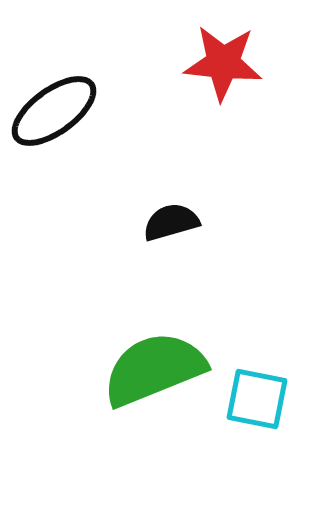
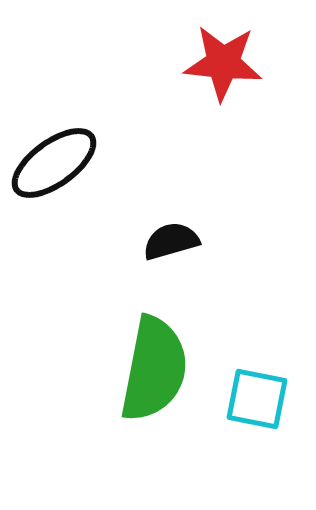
black ellipse: moved 52 px down
black semicircle: moved 19 px down
green semicircle: rotated 123 degrees clockwise
